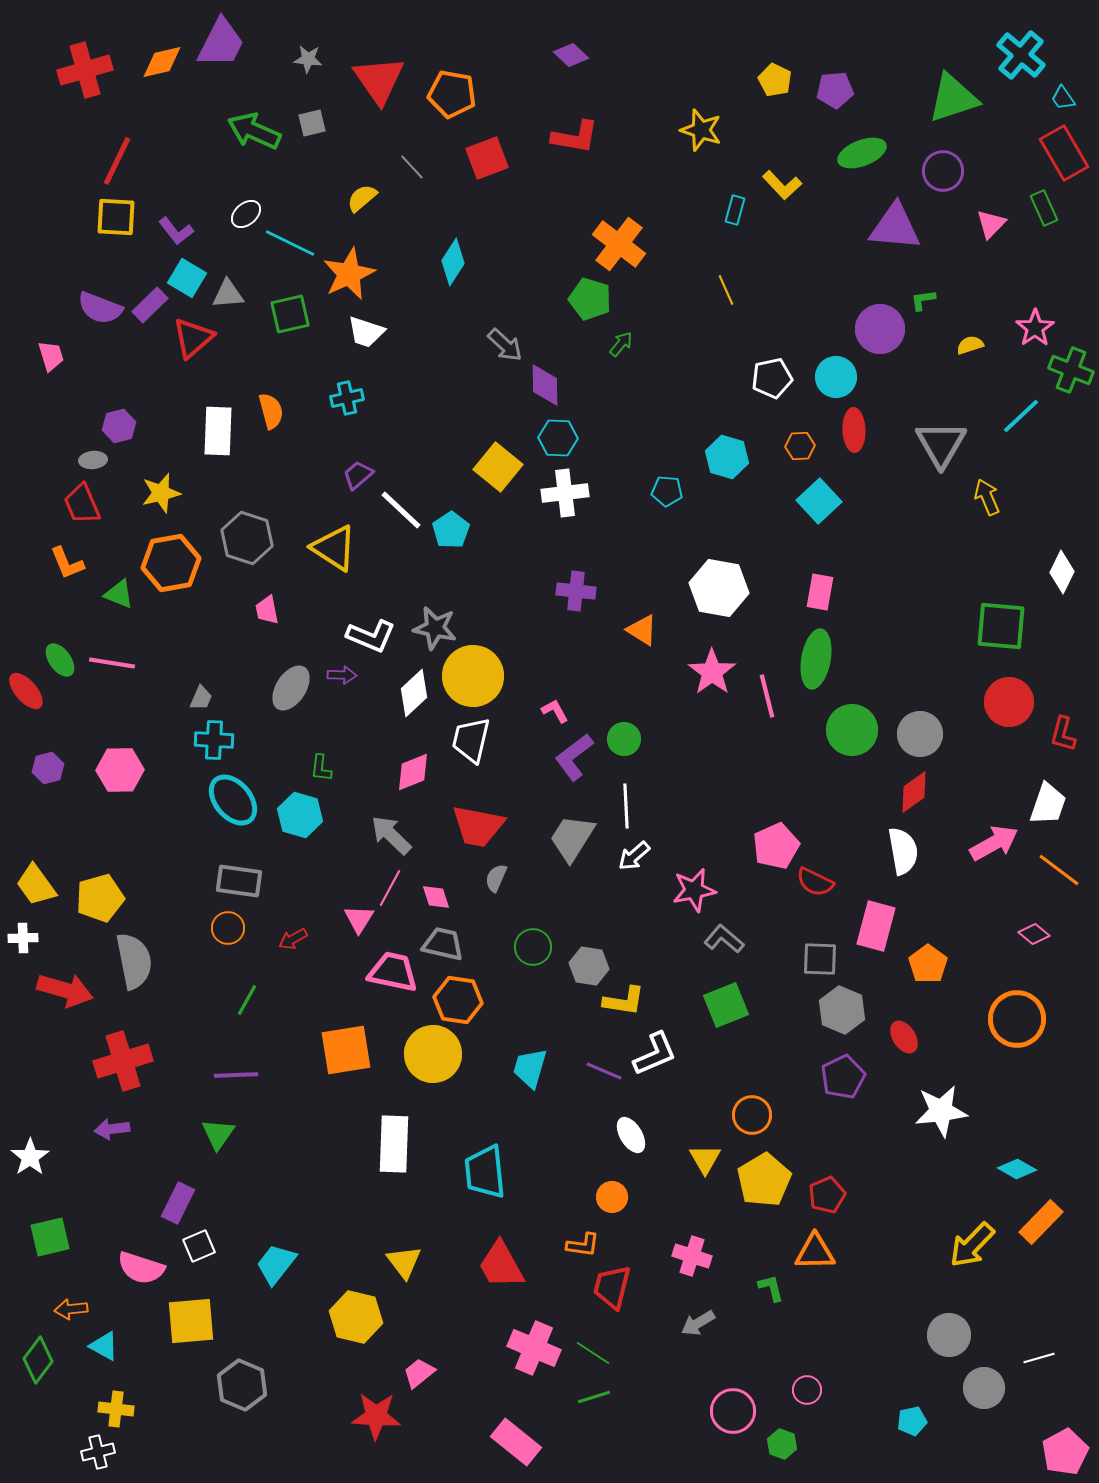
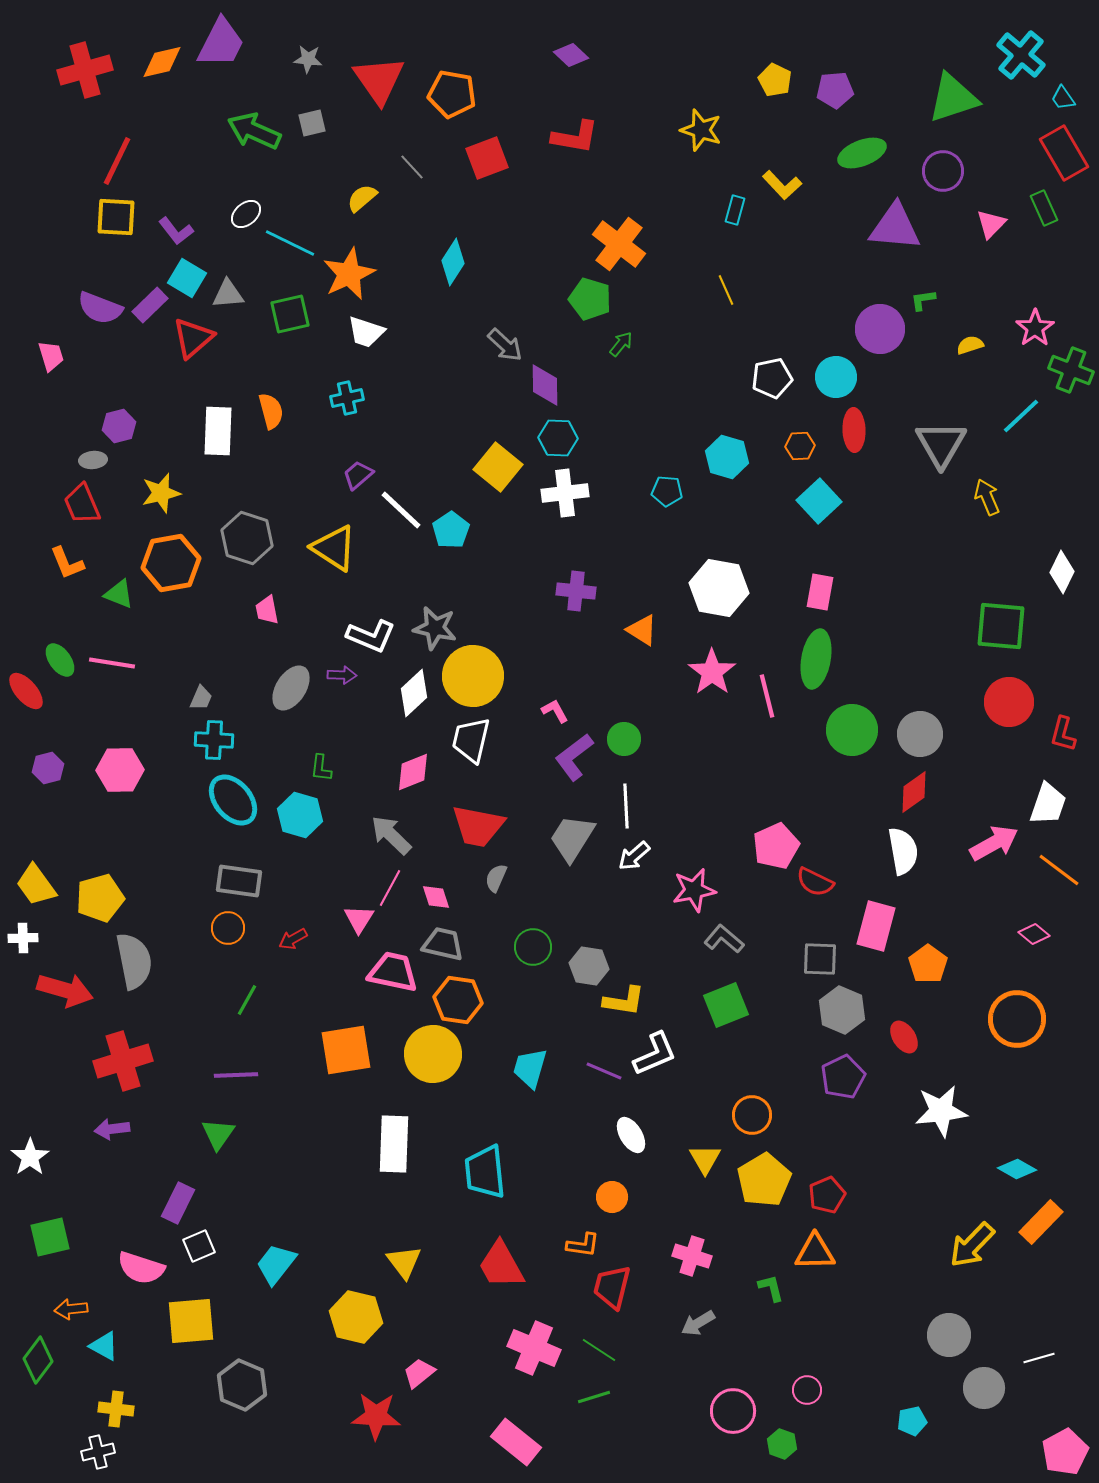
green line at (593, 1353): moved 6 px right, 3 px up
